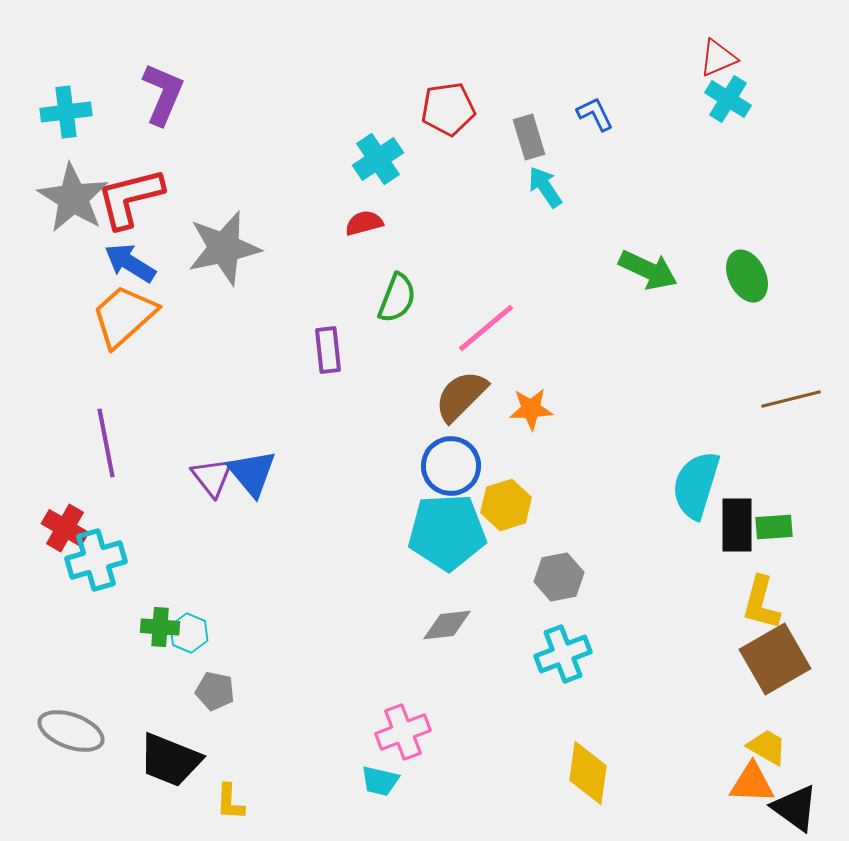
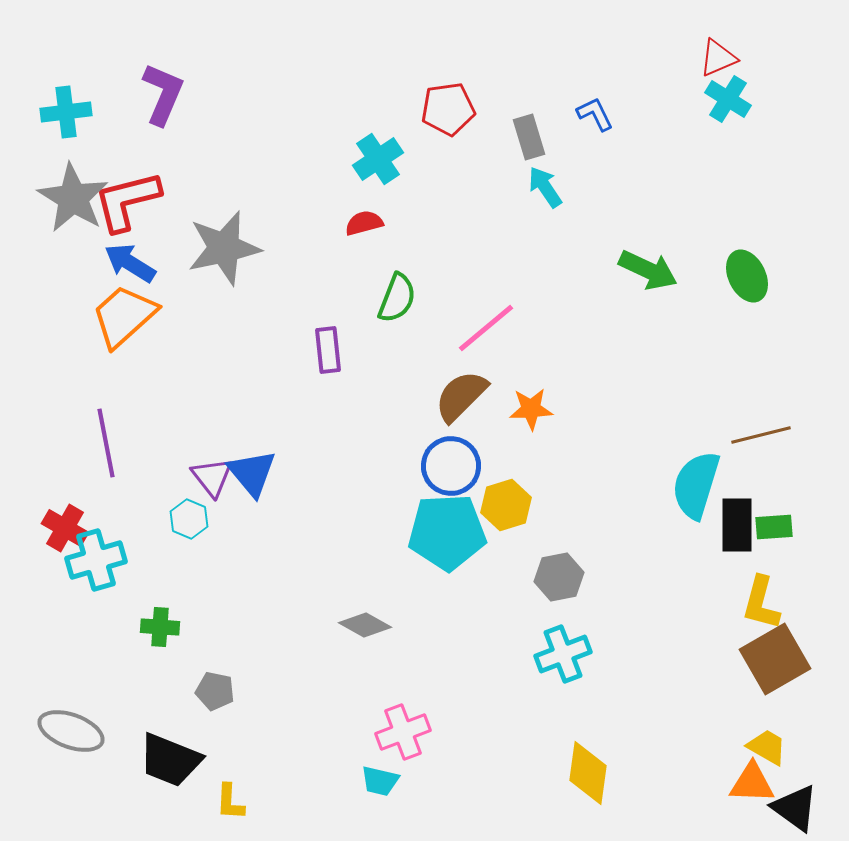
red L-shape at (130, 198): moved 3 px left, 3 px down
brown line at (791, 399): moved 30 px left, 36 px down
gray diamond at (447, 625): moved 82 px left; rotated 36 degrees clockwise
cyan hexagon at (189, 633): moved 114 px up
